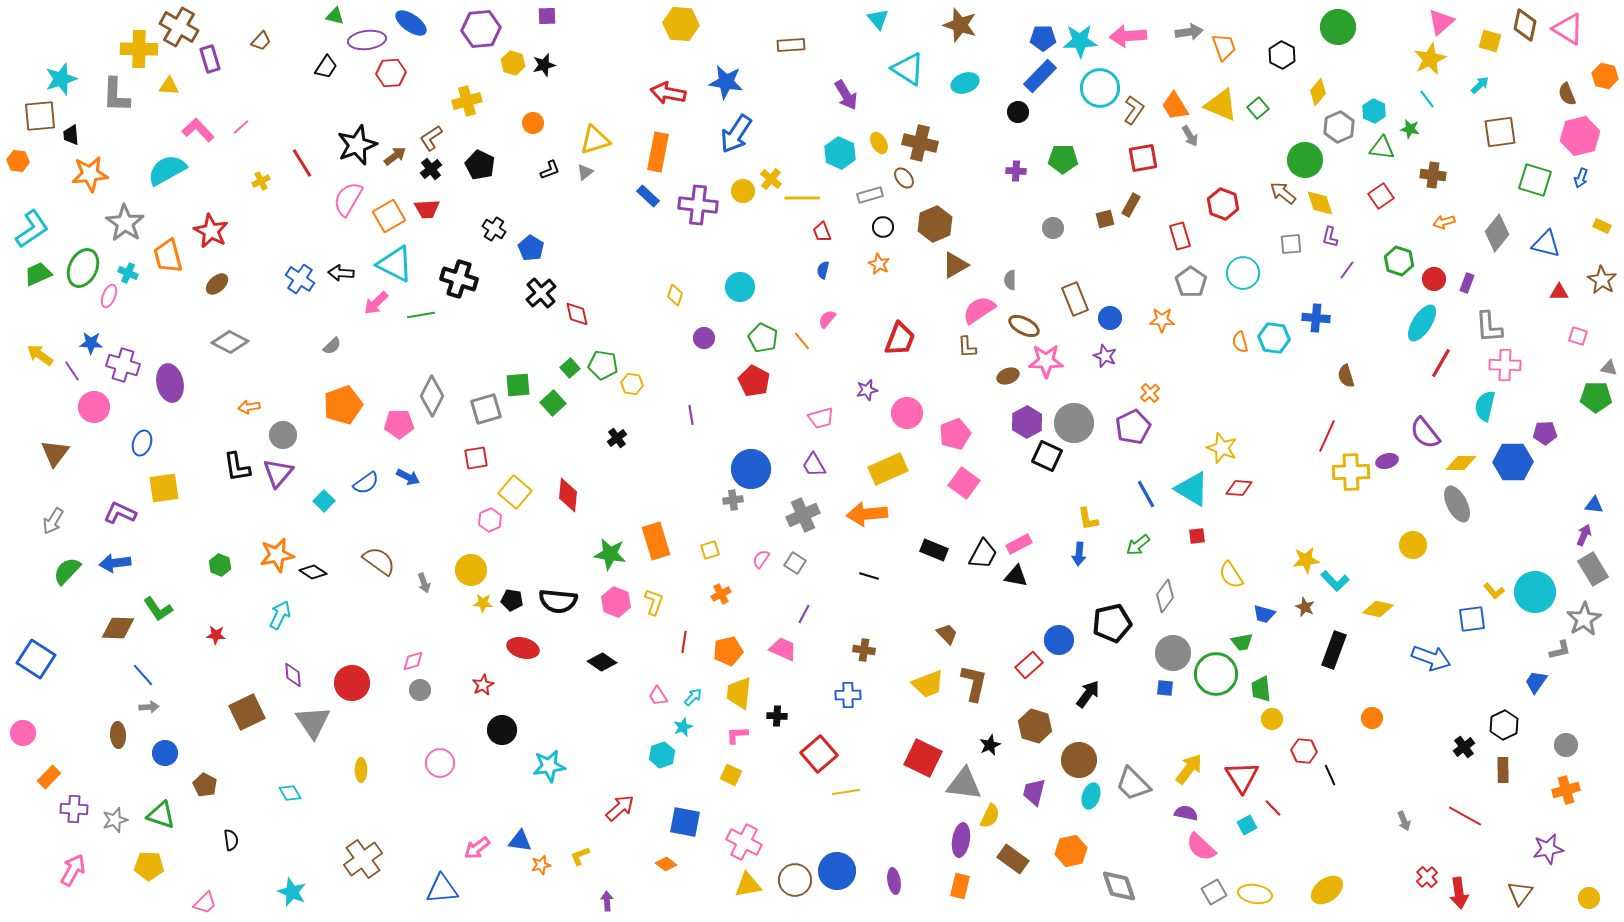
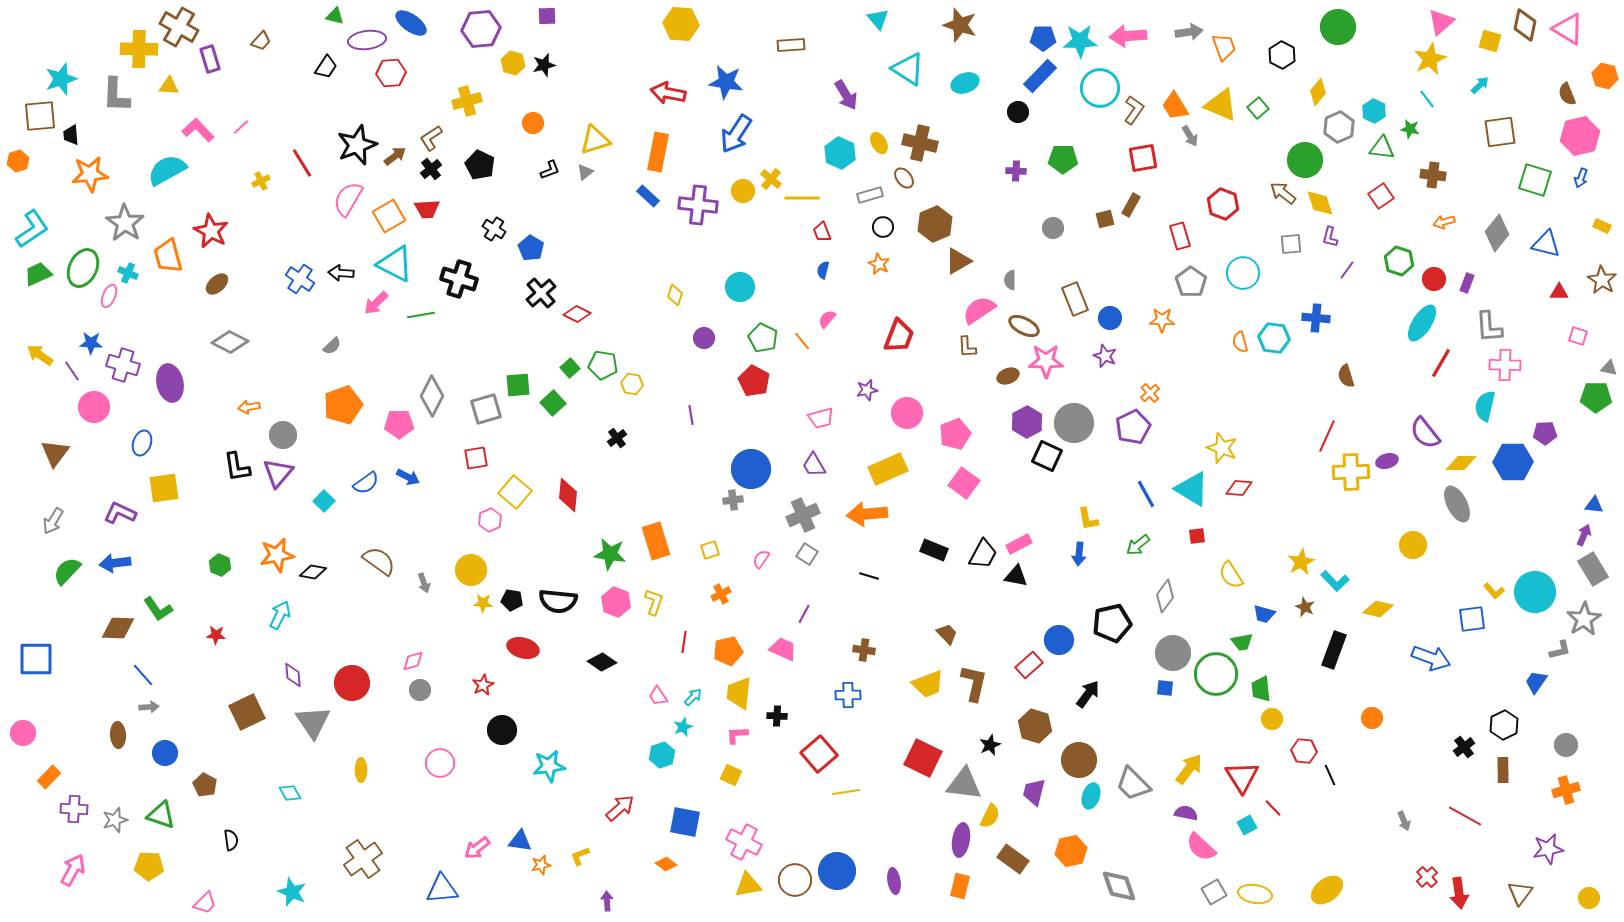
orange hexagon at (18, 161): rotated 25 degrees counterclockwise
brown triangle at (955, 265): moved 3 px right, 4 px up
red diamond at (577, 314): rotated 52 degrees counterclockwise
red trapezoid at (900, 339): moved 1 px left, 3 px up
yellow star at (1306, 560): moved 5 px left, 2 px down; rotated 20 degrees counterclockwise
gray square at (795, 563): moved 12 px right, 9 px up
black diamond at (313, 572): rotated 24 degrees counterclockwise
blue square at (36, 659): rotated 33 degrees counterclockwise
